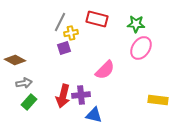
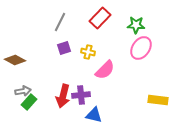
red rectangle: moved 3 px right, 1 px up; rotated 60 degrees counterclockwise
green star: moved 1 px down
yellow cross: moved 17 px right, 19 px down; rotated 24 degrees clockwise
gray arrow: moved 1 px left, 8 px down
